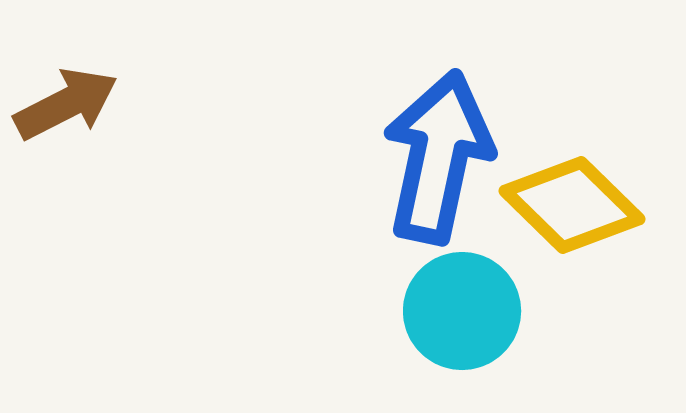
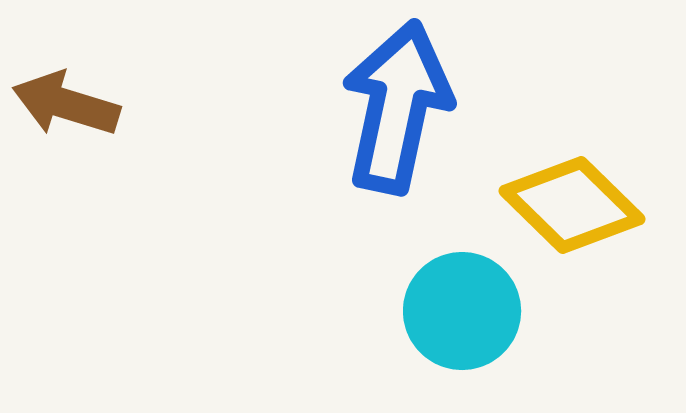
brown arrow: rotated 136 degrees counterclockwise
blue arrow: moved 41 px left, 50 px up
